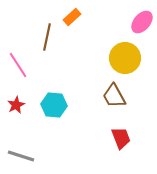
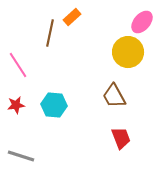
brown line: moved 3 px right, 4 px up
yellow circle: moved 3 px right, 6 px up
red star: rotated 18 degrees clockwise
